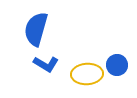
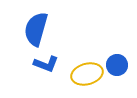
blue L-shape: rotated 10 degrees counterclockwise
yellow ellipse: rotated 12 degrees counterclockwise
